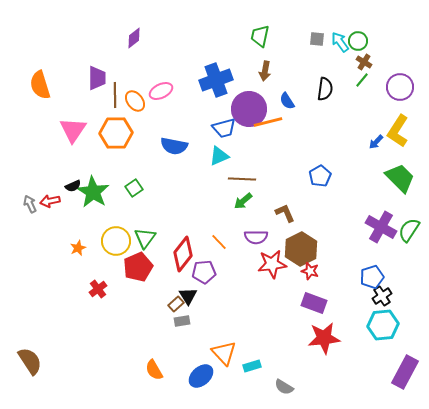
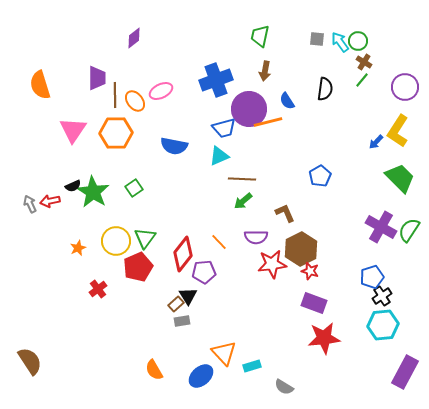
purple circle at (400, 87): moved 5 px right
